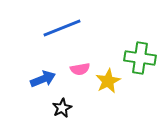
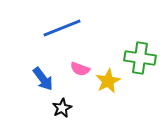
pink semicircle: rotated 30 degrees clockwise
blue arrow: rotated 75 degrees clockwise
